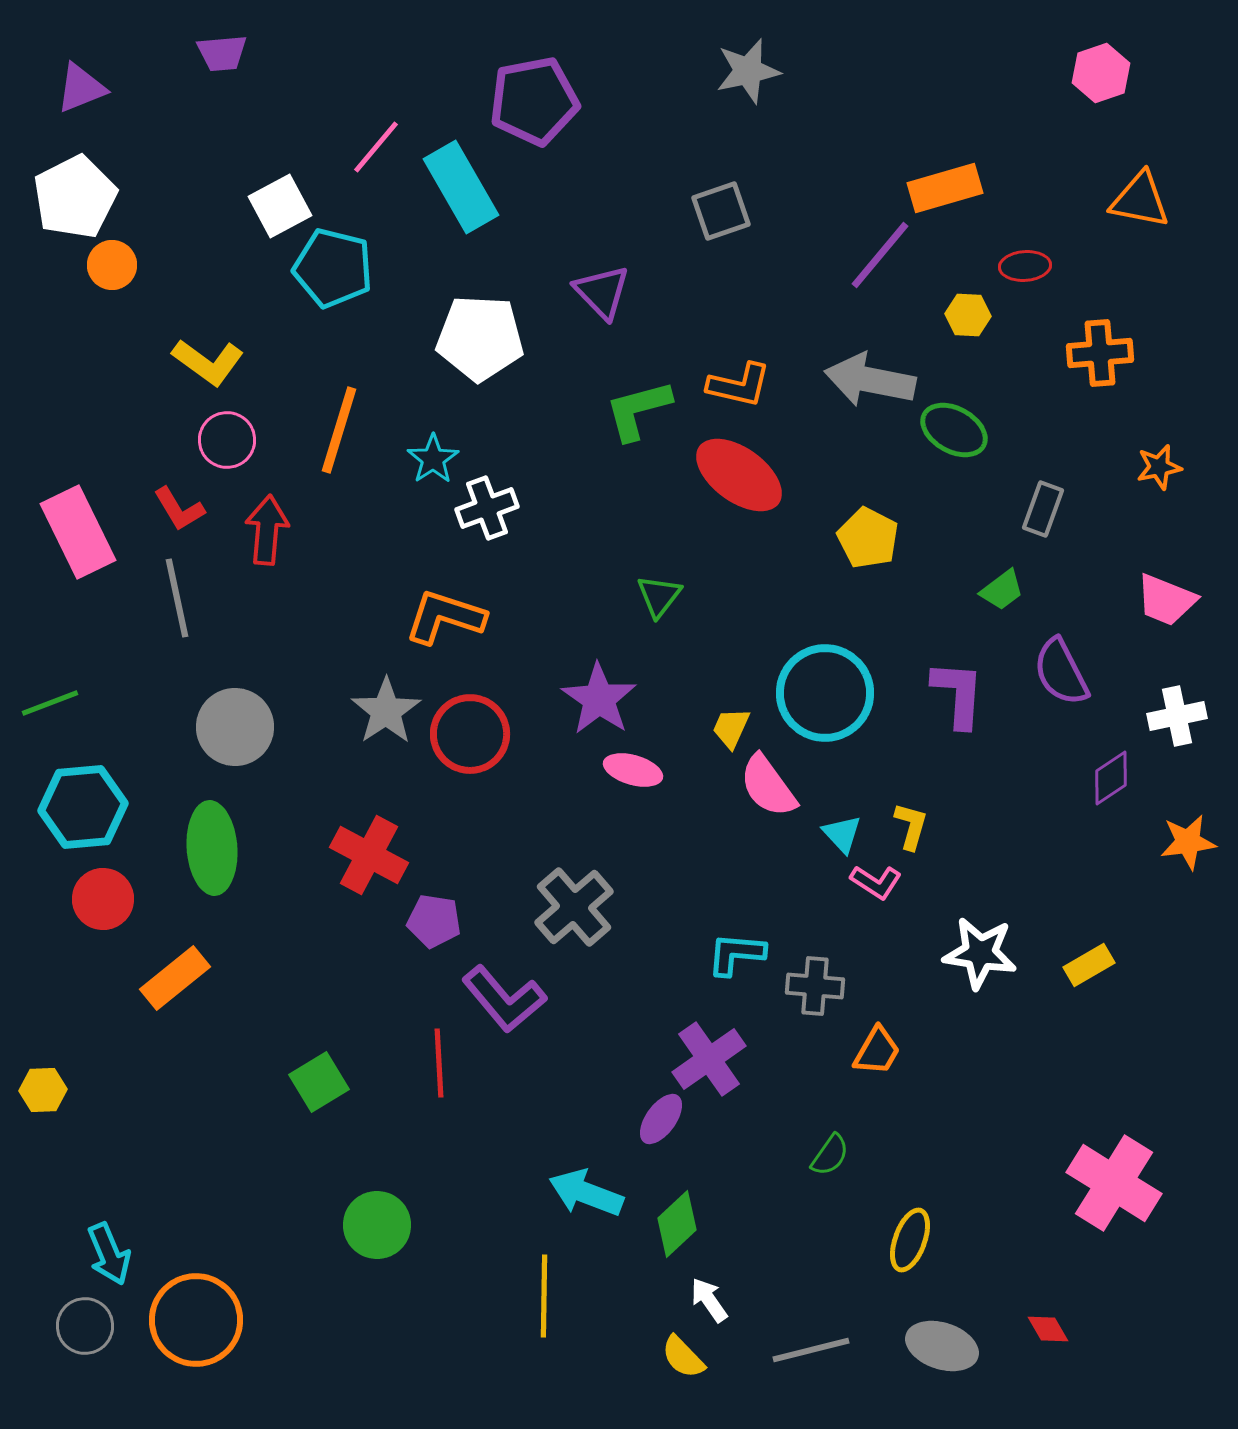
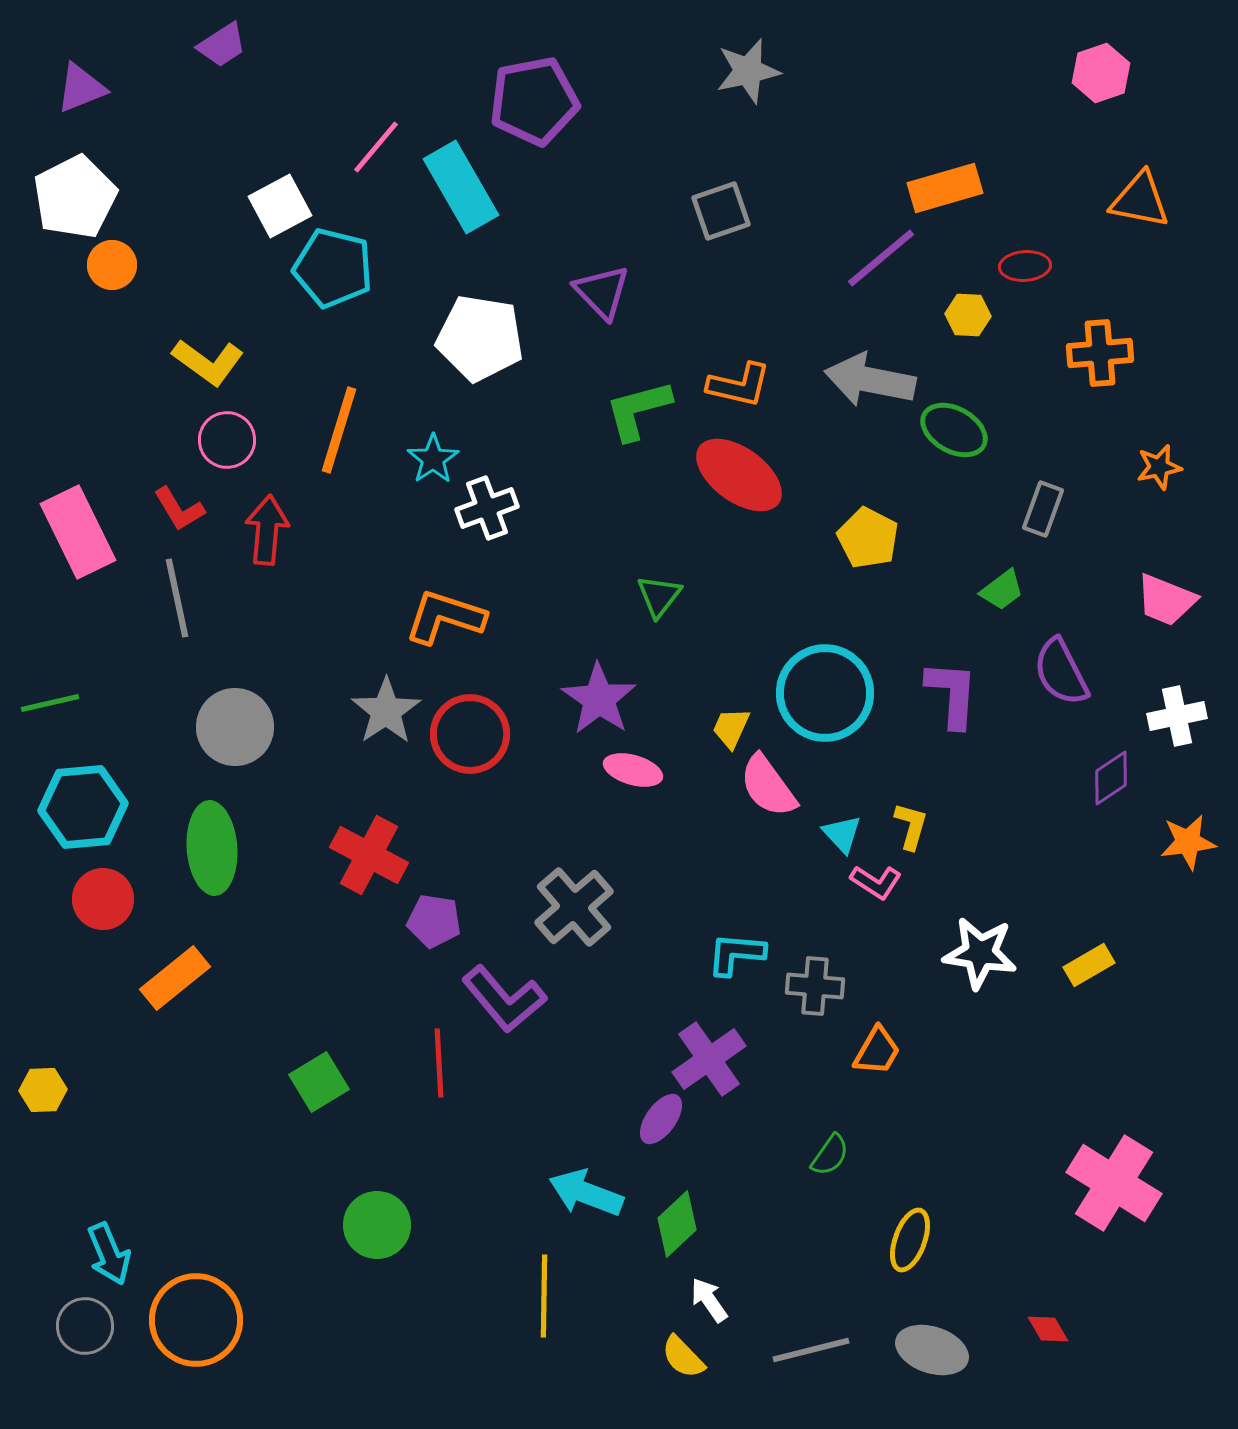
purple trapezoid at (222, 53): moved 8 px up; rotated 28 degrees counterclockwise
purple line at (880, 255): moved 1 px right, 3 px down; rotated 10 degrees clockwise
white pentagon at (480, 338): rotated 6 degrees clockwise
purple L-shape at (958, 694): moved 6 px left
green line at (50, 703): rotated 8 degrees clockwise
gray ellipse at (942, 1346): moved 10 px left, 4 px down
